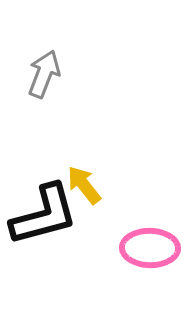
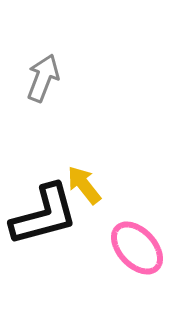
gray arrow: moved 1 px left, 4 px down
pink ellipse: moved 13 px left; rotated 46 degrees clockwise
